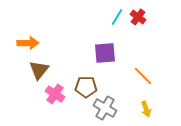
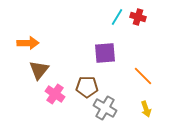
red cross: rotated 21 degrees counterclockwise
brown pentagon: moved 1 px right
